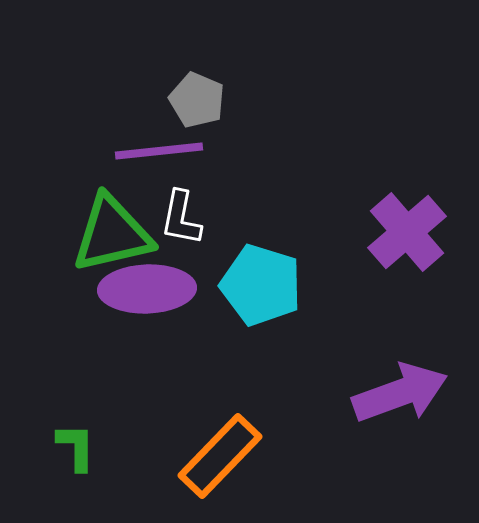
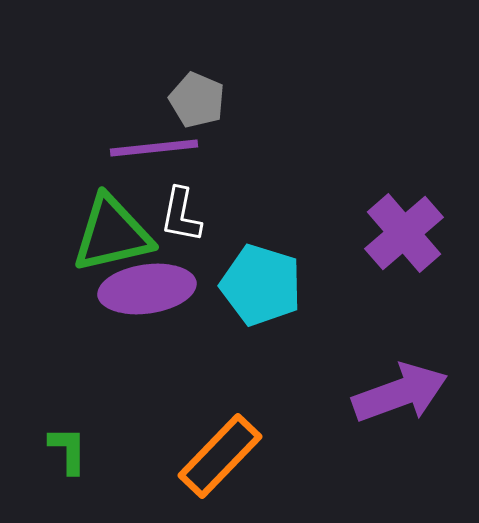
purple line: moved 5 px left, 3 px up
white L-shape: moved 3 px up
purple cross: moved 3 px left, 1 px down
purple ellipse: rotated 6 degrees counterclockwise
green L-shape: moved 8 px left, 3 px down
